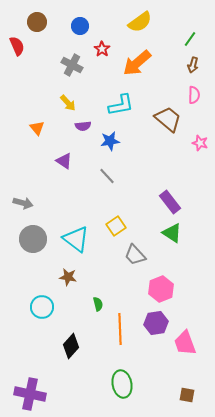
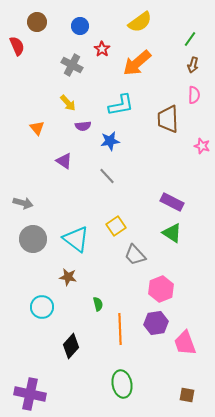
brown trapezoid: rotated 132 degrees counterclockwise
pink star: moved 2 px right, 3 px down
purple rectangle: moved 2 px right; rotated 25 degrees counterclockwise
